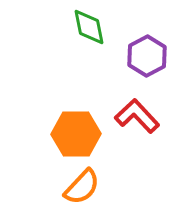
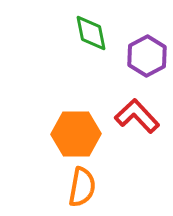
green diamond: moved 2 px right, 6 px down
orange semicircle: rotated 33 degrees counterclockwise
